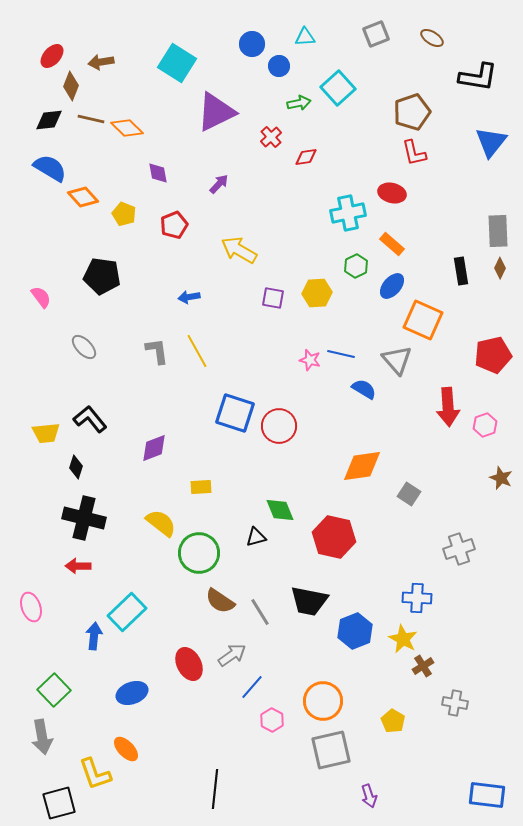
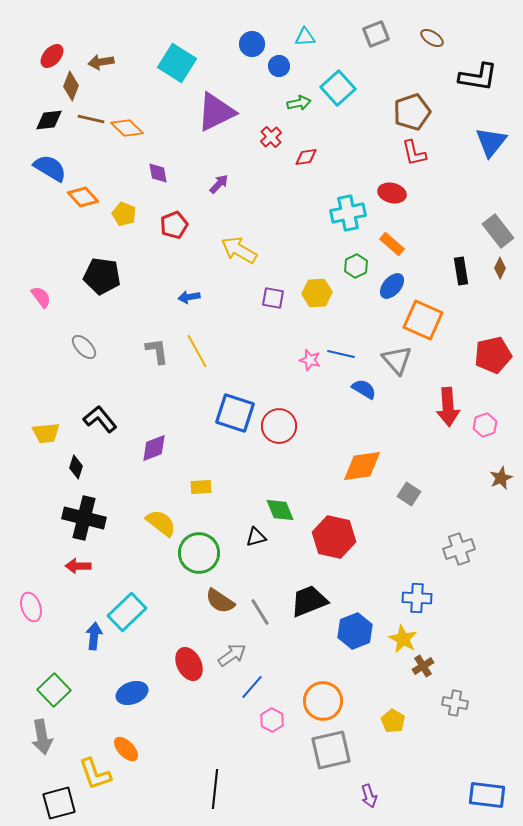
gray rectangle at (498, 231): rotated 36 degrees counterclockwise
black L-shape at (90, 419): moved 10 px right
brown star at (501, 478): rotated 25 degrees clockwise
black trapezoid at (309, 601): rotated 147 degrees clockwise
